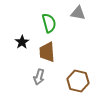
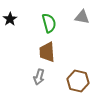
gray triangle: moved 4 px right, 4 px down
black star: moved 12 px left, 23 px up
